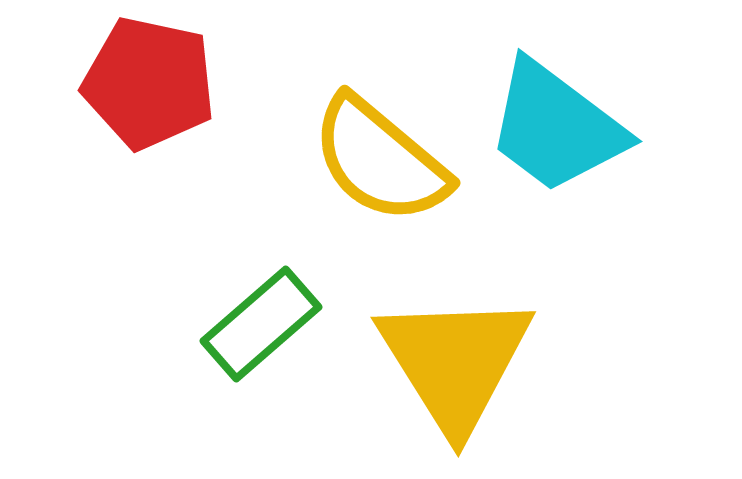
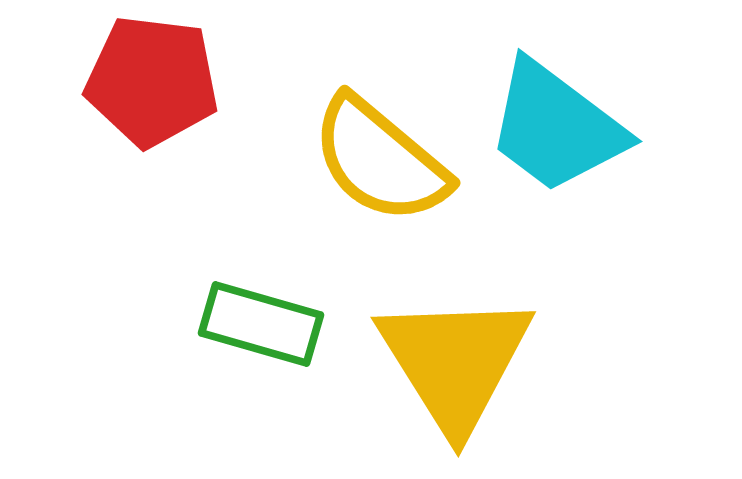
red pentagon: moved 3 px right, 2 px up; rotated 5 degrees counterclockwise
green rectangle: rotated 57 degrees clockwise
